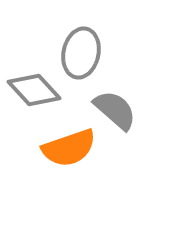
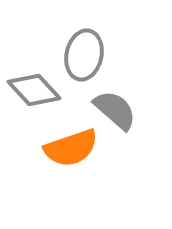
gray ellipse: moved 3 px right, 2 px down
orange semicircle: moved 2 px right
